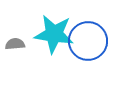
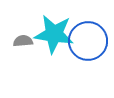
gray semicircle: moved 8 px right, 3 px up
